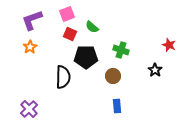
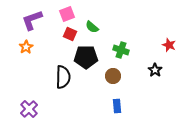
orange star: moved 4 px left
